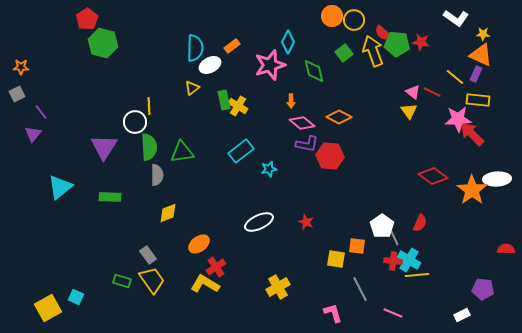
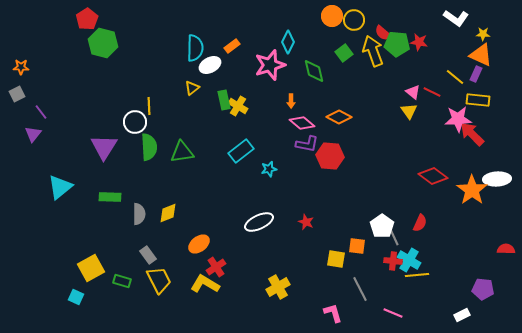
red star at (421, 42): moved 2 px left
gray semicircle at (157, 175): moved 18 px left, 39 px down
yellow trapezoid at (152, 280): moved 7 px right; rotated 8 degrees clockwise
yellow square at (48, 308): moved 43 px right, 40 px up
